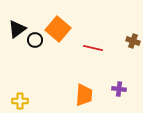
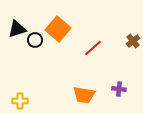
black triangle: rotated 18 degrees clockwise
brown cross: rotated 32 degrees clockwise
red line: rotated 54 degrees counterclockwise
orange trapezoid: rotated 95 degrees clockwise
